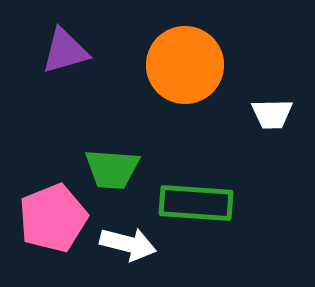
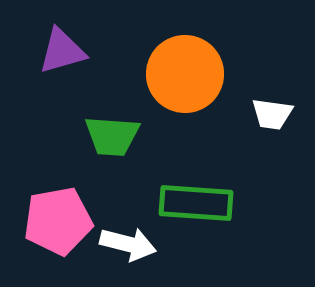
purple triangle: moved 3 px left
orange circle: moved 9 px down
white trapezoid: rotated 9 degrees clockwise
green trapezoid: moved 33 px up
pink pentagon: moved 5 px right, 3 px down; rotated 12 degrees clockwise
